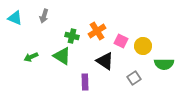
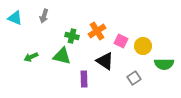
green triangle: rotated 18 degrees counterclockwise
purple rectangle: moved 1 px left, 3 px up
